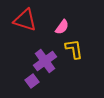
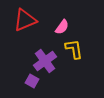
red triangle: rotated 40 degrees counterclockwise
purple square: rotated 24 degrees counterclockwise
